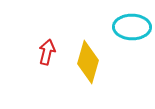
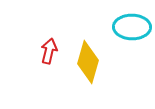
red arrow: moved 2 px right, 1 px up
